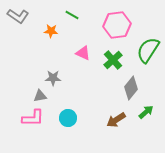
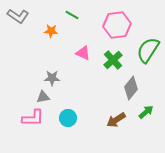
gray star: moved 1 px left
gray triangle: moved 3 px right, 1 px down
